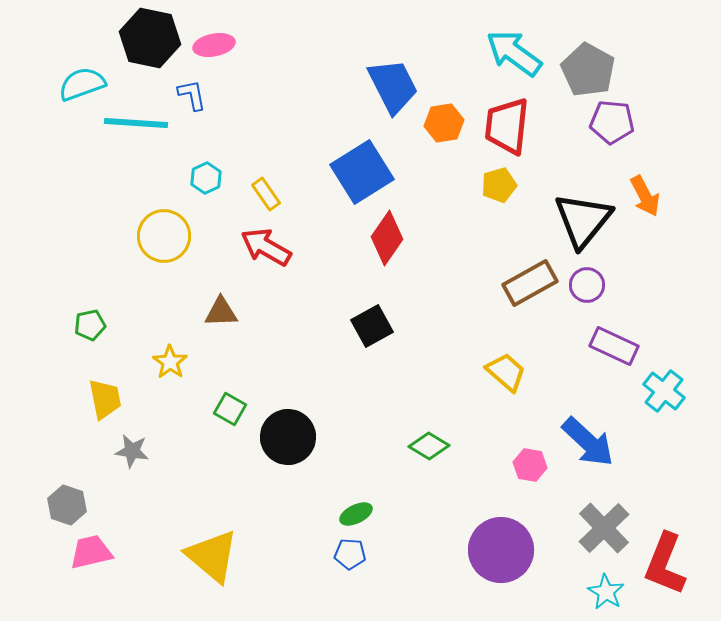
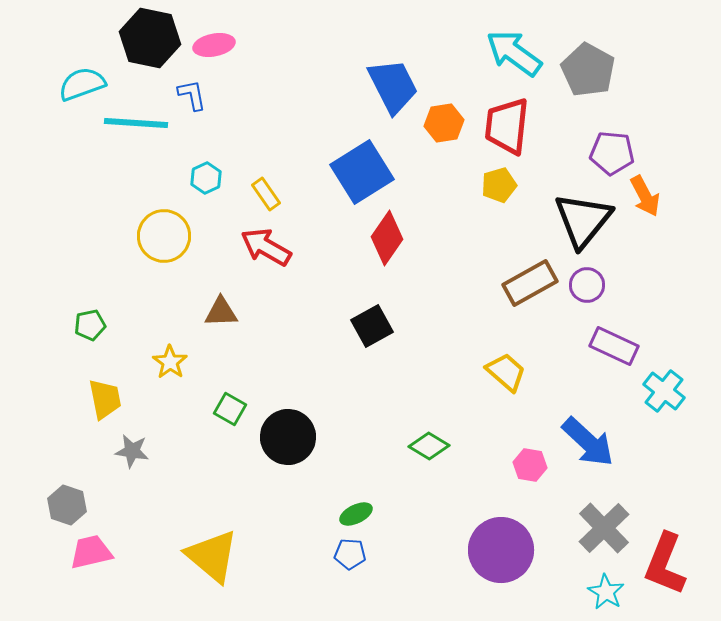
purple pentagon at (612, 122): moved 31 px down
